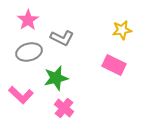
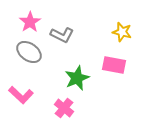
pink star: moved 2 px right, 2 px down
yellow star: moved 2 px down; rotated 24 degrees clockwise
gray L-shape: moved 3 px up
gray ellipse: rotated 50 degrees clockwise
pink rectangle: rotated 15 degrees counterclockwise
green star: moved 21 px right; rotated 10 degrees counterclockwise
